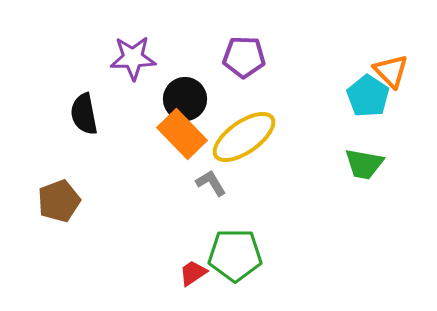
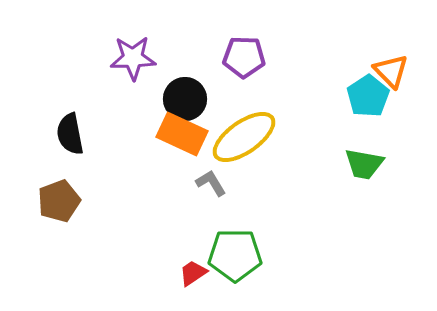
cyan pentagon: rotated 6 degrees clockwise
black semicircle: moved 14 px left, 20 px down
orange rectangle: rotated 21 degrees counterclockwise
